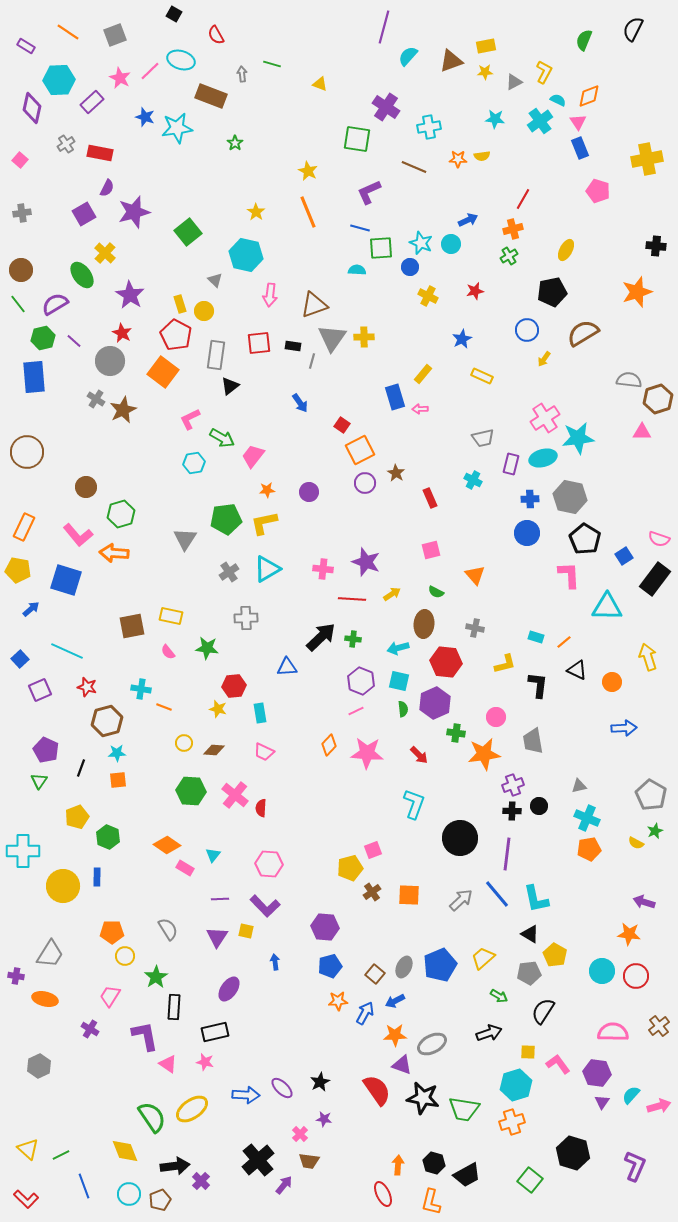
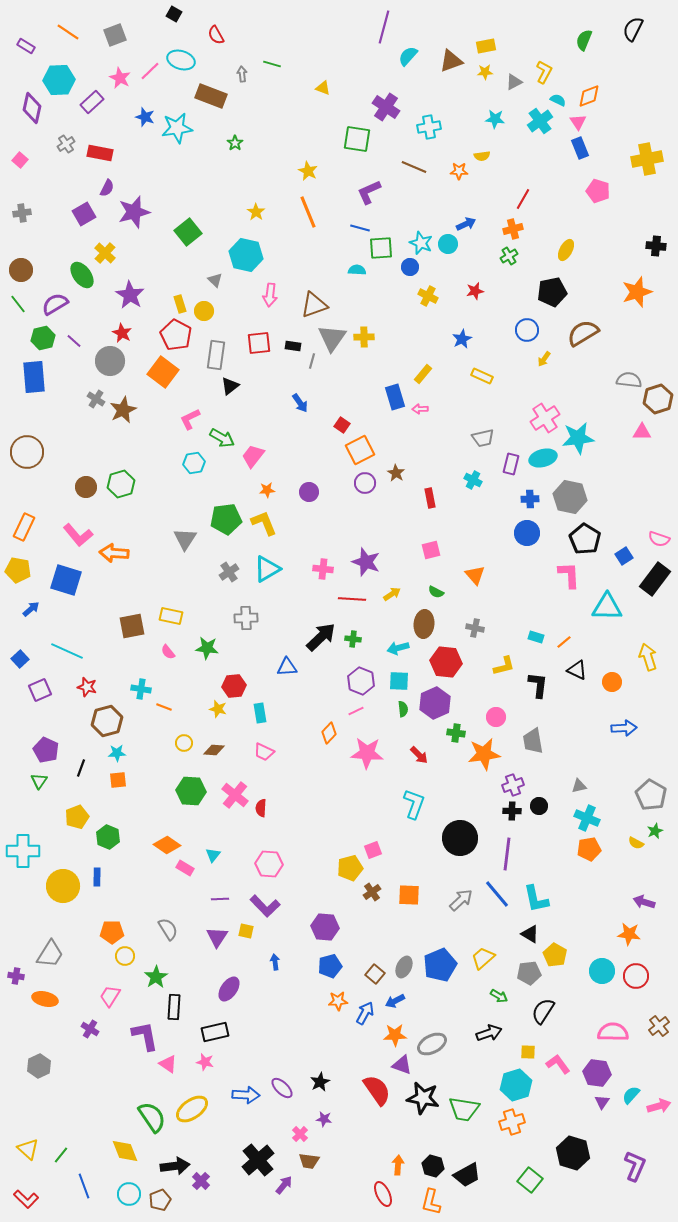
yellow triangle at (320, 84): moved 3 px right, 4 px down
orange star at (458, 159): moved 1 px right, 12 px down
blue arrow at (468, 220): moved 2 px left, 4 px down
cyan circle at (451, 244): moved 3 px left
red rectangle at (430, 498): rotated 12 degrees clockwise
green hexagon at (121, 514): moved 30 px up
yellow L-shape at (264, 523): rotated 80 degrees clockwise
yellow L-shape at (505, 664): moved 1 px left, 2 px down
cyan square at (399, 681): rotated 10 degrees counterclockwise
orange diamond at (329, 745): moved 12 px up
green line at (61, 1155): rotated 24 degrees counterclockwise
black hexagon at (434, 1163): moved 1 px left, 3 px down
